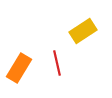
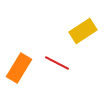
red line: rotated 50 degrees counterclockwise
